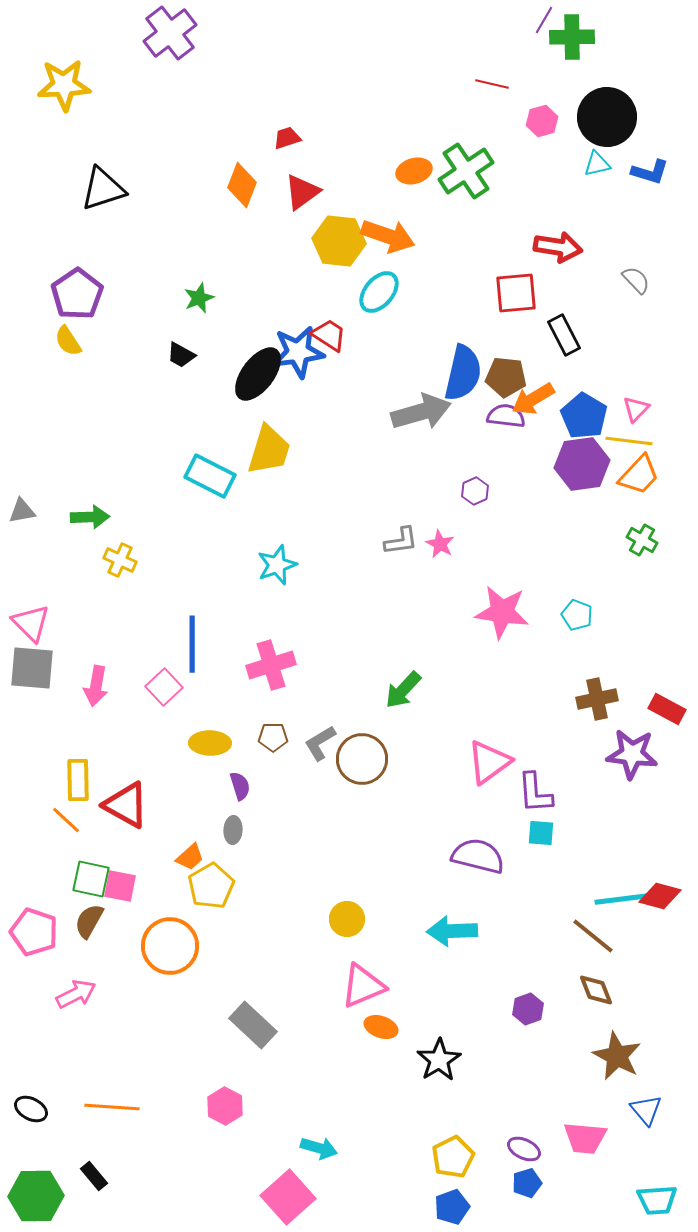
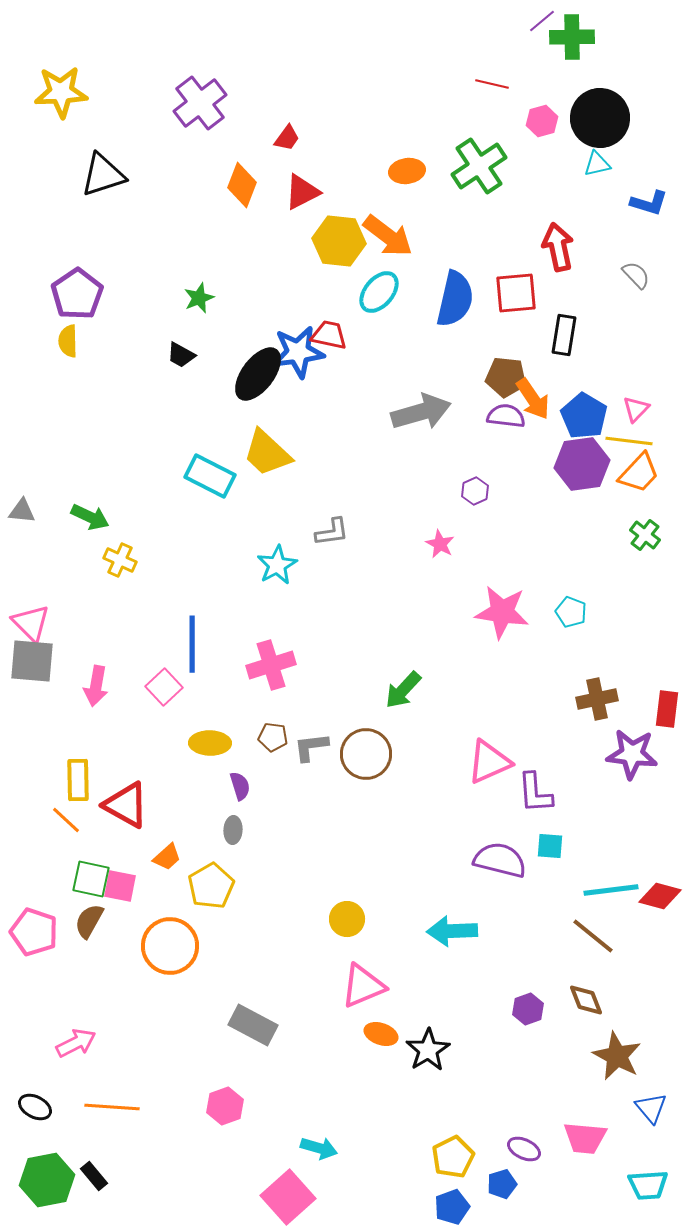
purple line at (544, 20): moved 2 px left, 1 px down; rotated 20 degrees clockwise
purple cross at (170, 33): moved 30 px right, 70 px down
yellow star at (64, 85): moved 3 px left, 7 px down
black circle at (607, 117): moved 7 px left, 1 px down
red trapezoid at (287, 138): rotated 144 degrees clockwise
orange ellipse at (414, 171): moved 7 px left; rotated 8 degrees clockwise
green cross at (466, 171): moved 13 px right, 5 px up
blue L-shape at (650, 172): moved 1 px left, 31 px down
black triangle at (103, 189): moved 14 px up
red triangle at (302, 192): rotated 9 degrees clockwise
orange arrow at (388, 236): rotated 18 degrees clockwise
red arrow at (558, 247): rotated 111 degrees counterclockwise
gray semicircle at (636, 280): moved 5 px up
red trapezoid at (329, 335): rotated 21 degrees counterclockwise
black rectangle at (564, 335): rotated 36 degrees clockwise
yellow semicircle at (68, 341): rotated 32 degrees clockwise
blue semicircle at (463, 373): moved 8 px left, 74 px up
orange arrow at (533, 399): rotated 93 degrees counterclockwise
yellow trapezoid at (269, 450): moved 2 px left, 3 px down; rotated 116 degrees clockwise
orange trapezoid at (639, 475): moved 2 px up
gray triangle at (22, 511): rotated 16 degrees clockwise
green arrow at (90, 517): rotated 27 degrees clockwise
green cross at (642, 540): moved 3 px right, 5 px up; rotated 8 degrees clockwise
gray L-shape at (401, 541): moved 69 px left, 9 px up
cyan star at (277, 565): rotated 9 degrees counterclockwise
cyan pentagon at (577, 615): moved 6 px left, 3 px up
gray square at (32, 668): moved 7 px up
red rectangle at (667, 709): rotated 69 degrees clockwise
brown pentagon at (273, 737): rotated 8 degrees clockwise
gray L-shape at (320, 743): moved 9 px left, 4 px down; rotated 24 degrees clockwise
brown circle at (362, 759): moved 4 px right, 5 px up
pink triangle at (489, 762): rotated 12 degrees clockwise
cyan square at (541, 833): moved 9 px right, 13 px down
purple semicircle at (478, 856): moved 22 px right, 4 px down
orange trapezoid at (190, 857): moved 23 px left
cyan line at (622, 899): moved 11 px left, 9 px up
brown diamond at (596, 990): moved 10 px left, 10 px down
pink arrow at (76, 994): moved 49 px down
gray rectangle at (253, 1025): rotated 15 degrees counterclockwise
orange ellipse at (381, 1027): moved 7 px down
black star at (439, 1060): moved 11 px left, 10 px up
pink hexagon at (225, 1106): rotated 12 degrees clockwise
black ellipse at (31, 1109): moved 4 px right, 2 px up
blue triangle at (646, 1110): moved 5 px right, 2 px up
blue pentagon at (527, 1183): moved 25 px left, 1 px down
green hexagon at (36, 1196): moved 11 px right, 16 px up; rotated 10 degrees counterclockwise
cyan trapezoid at (657, 1200): moved 9 px left, 15 px up
